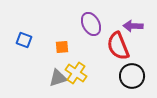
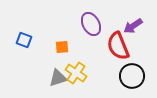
purple arrow: rotated 36 degrees counterclockwise
